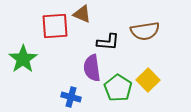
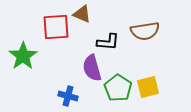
red square: moved 1 px right, 1 px down
green star: moved 3 px up
purple semicircle: rotated 8 degrees counterclockwise
yellow square: moved 7 px down; rotated 30 degrees clockwise
blue cross: moved 3 px left, 1 px up
